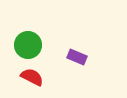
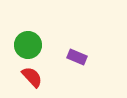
red semicircle: rotated 20 degrees clockwise
